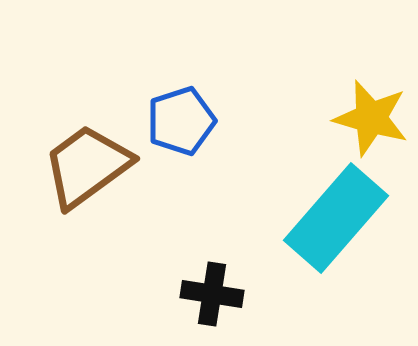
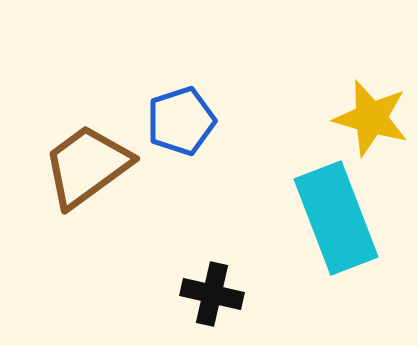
cyan rectangle: rotated 62 degrees counterclockwise
black cross: rotated 4 degrees clockwise
